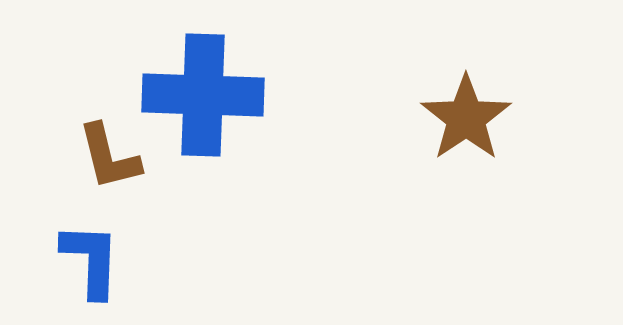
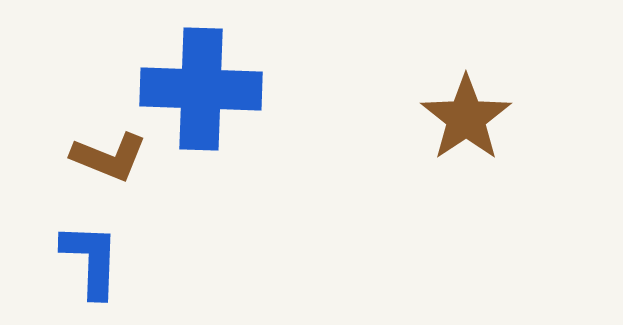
blue cross: moved 2 px left, 6 px up
brown L-shape: rotated 54 degrees counterclockwise
